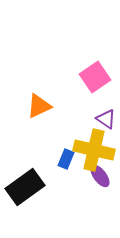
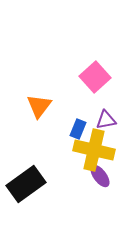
pink square: rotated 8 degrees counterclockwise
orange triangle: rotated 28 degrees counterclockwise
purple triangle: moved 1 px down; rotated 45 degrees counterclockwise
blue rectangle: moved 12 px right, 30 px up
black rectangle: moved 1 px right, 3 px up
